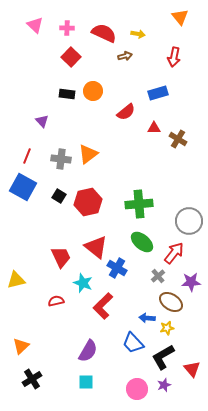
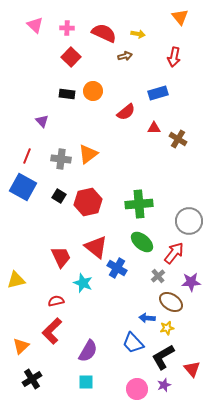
red L-shape at (103, 306): moved 51 px left, 25 px down
